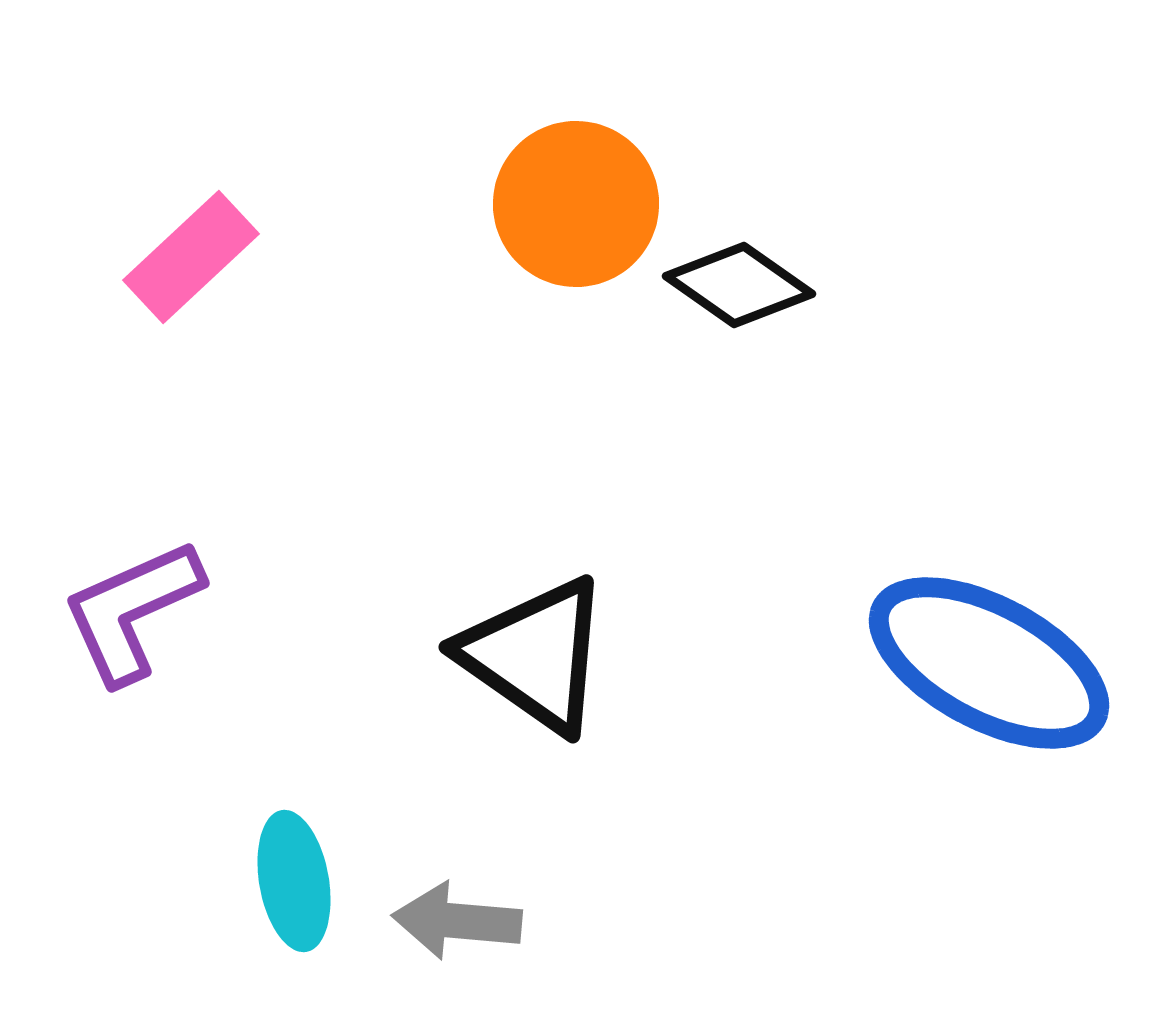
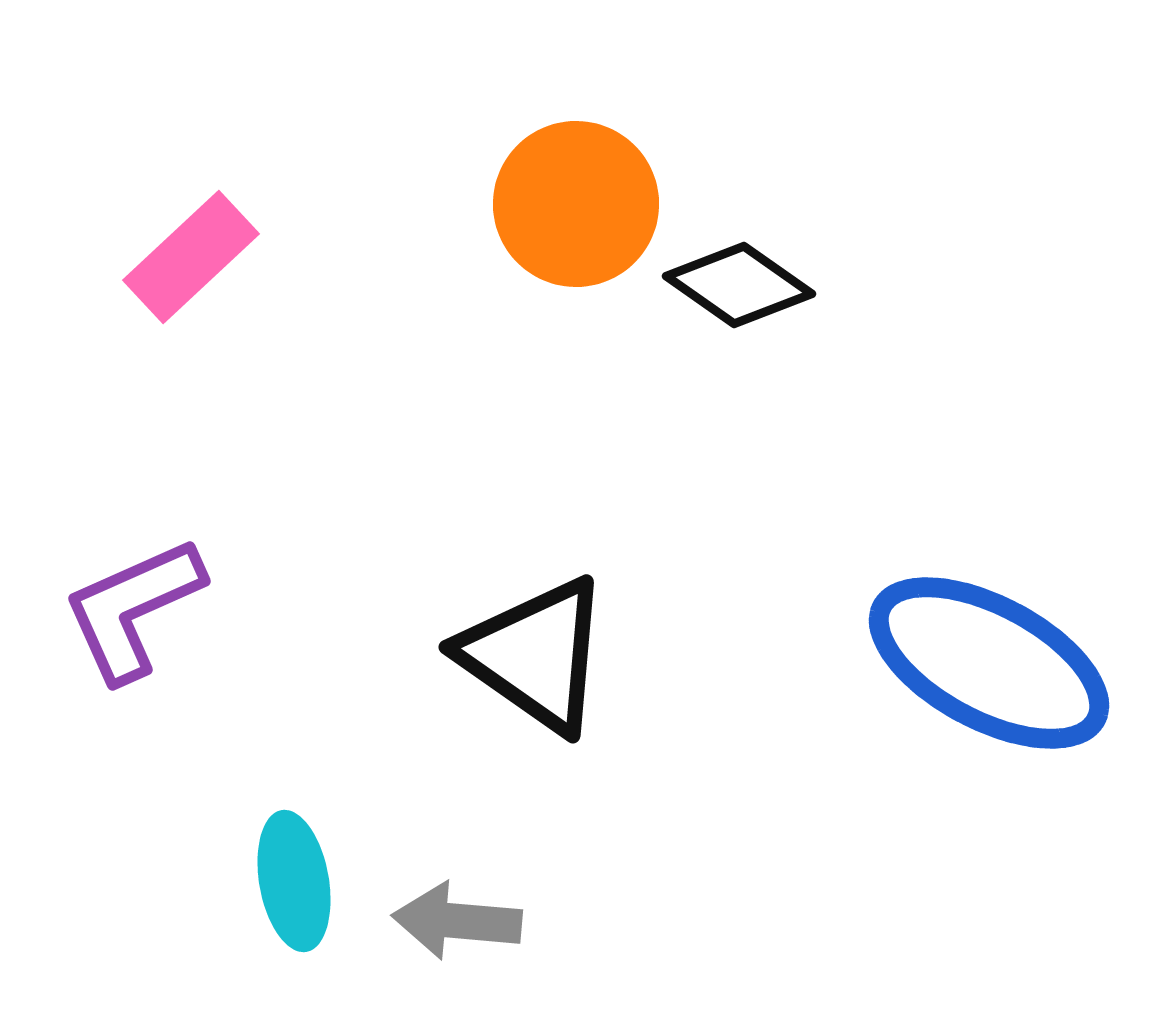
purple L-shape: moved 1 px right, 2 px up
